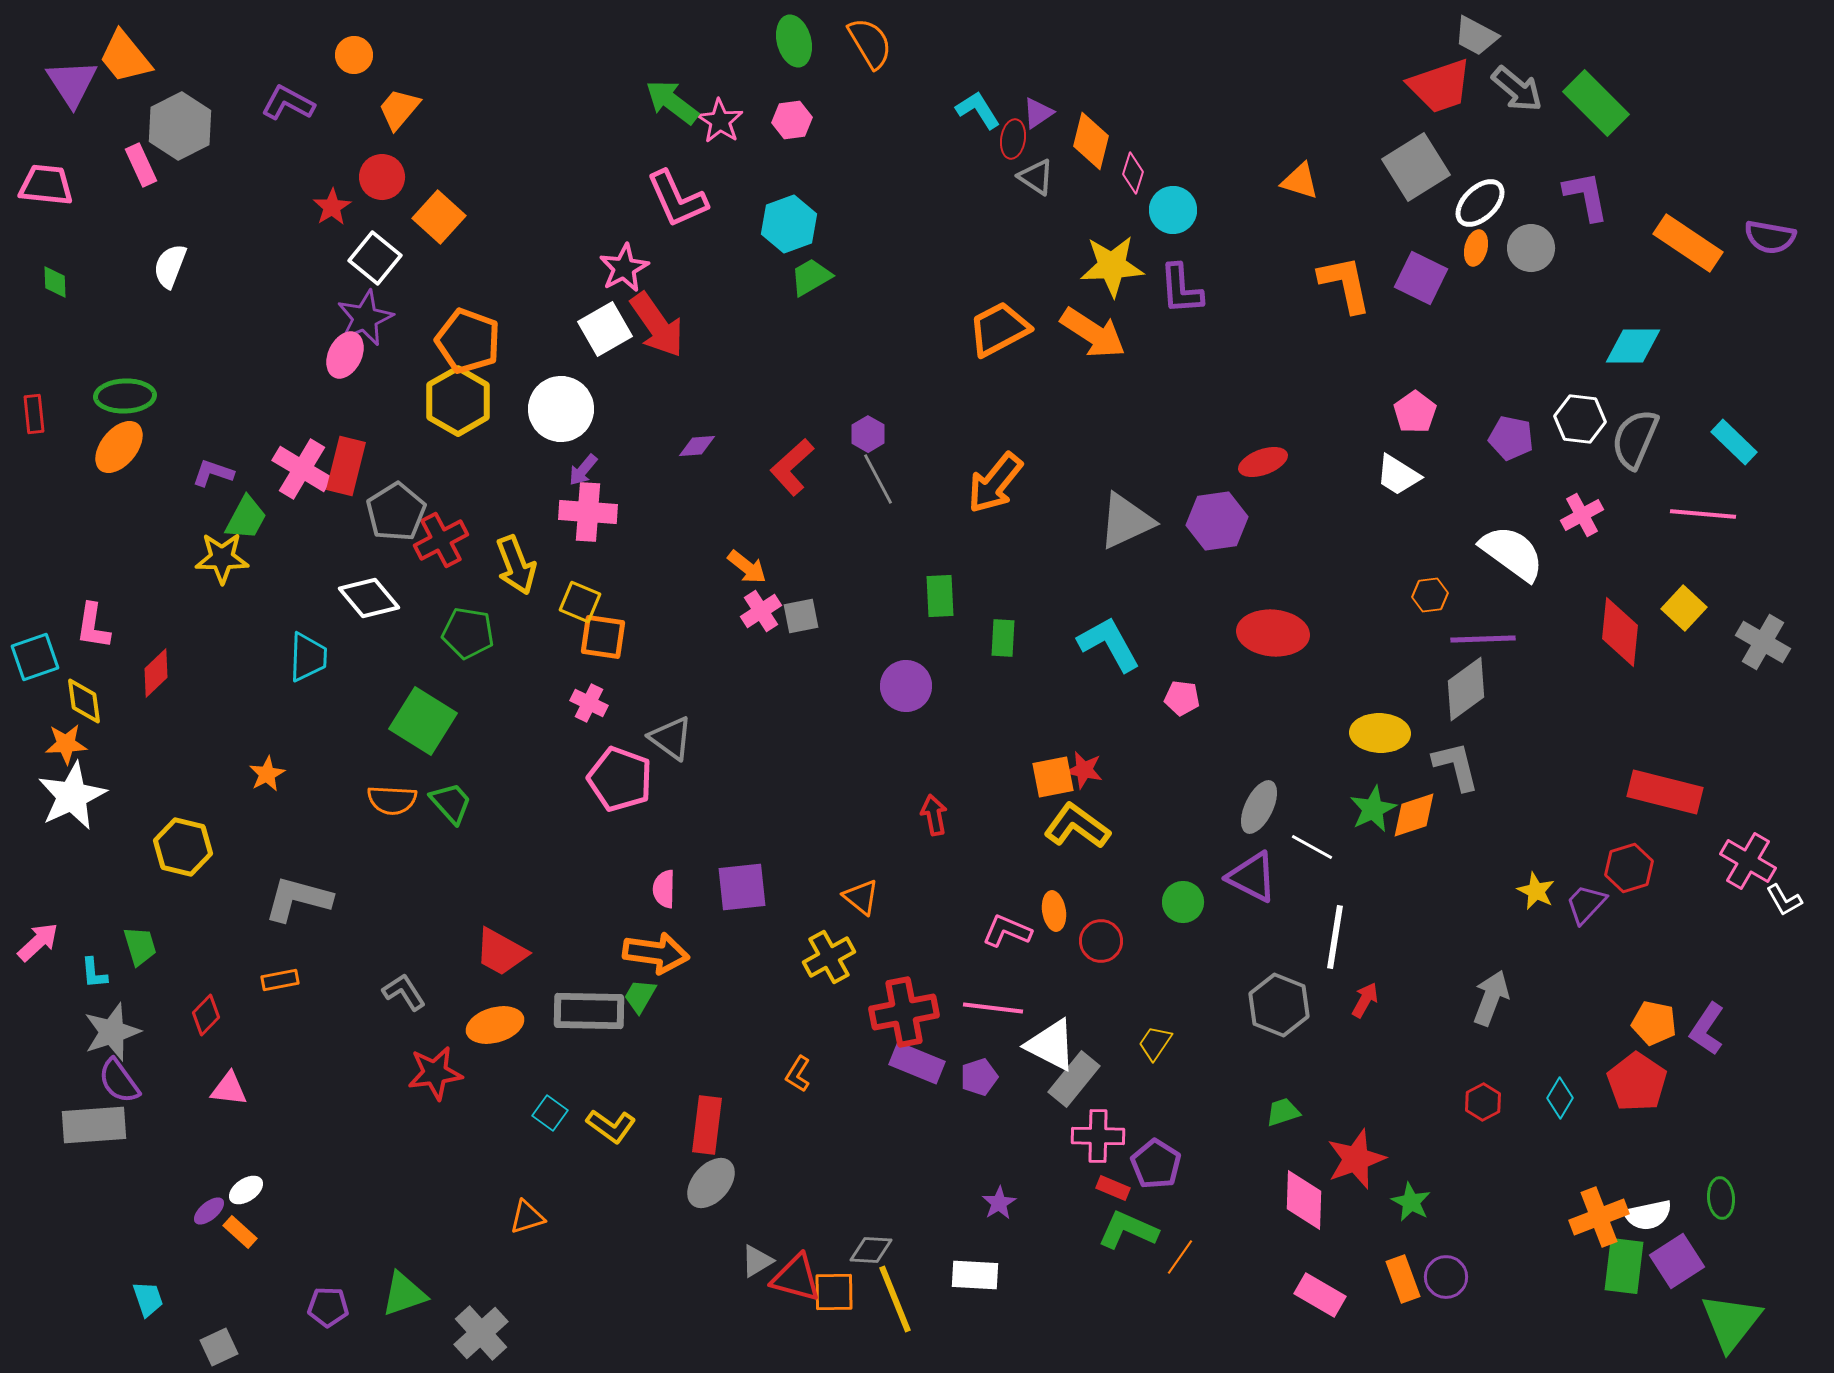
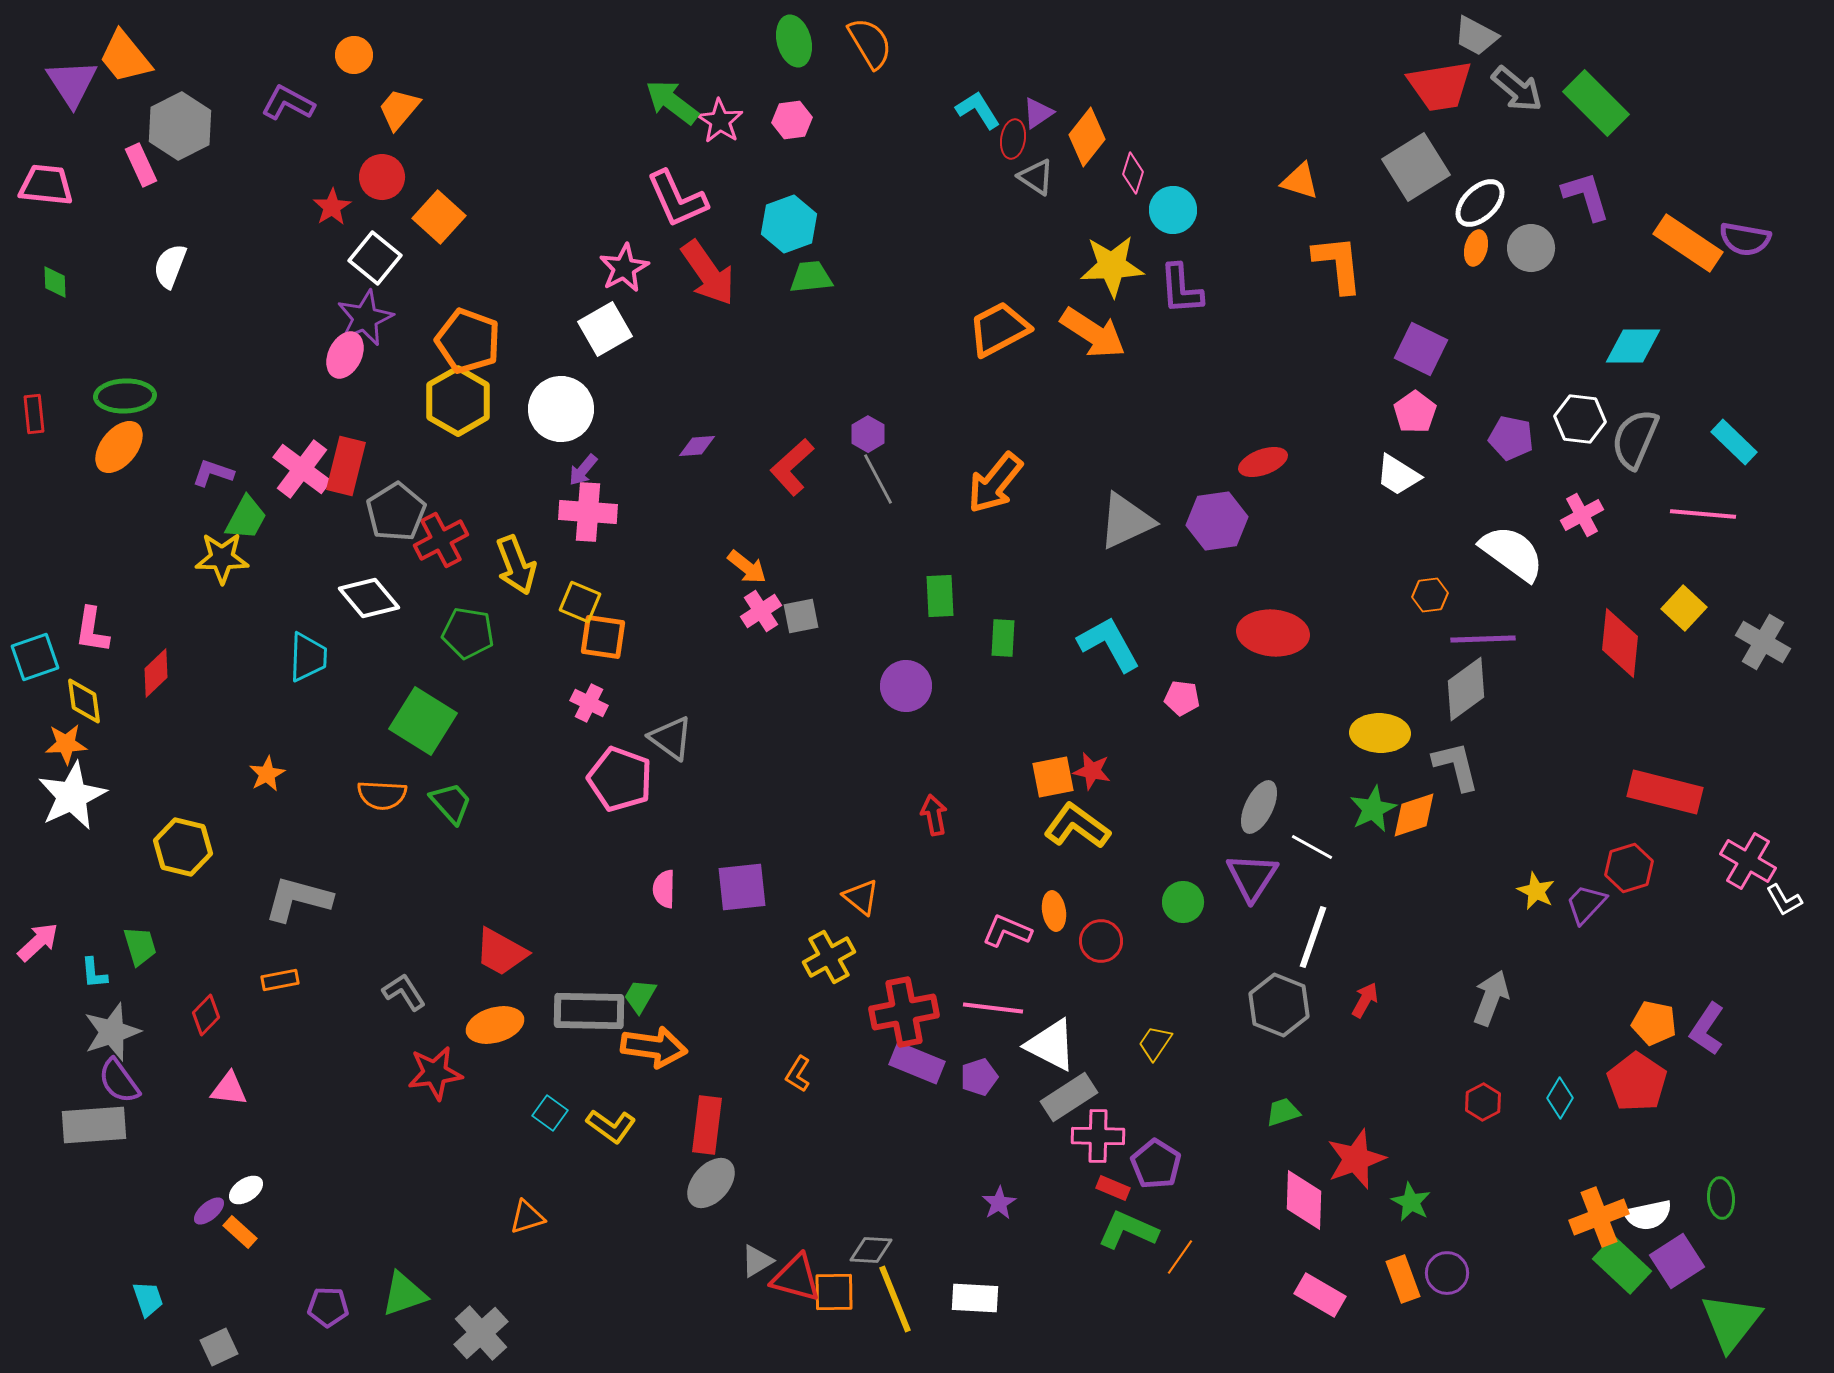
red trapezoid at (1440, 86): rotated 10 degrees clockwise
orange diamond at (1091, 141): moved 4 px left, 4 px up; rotated 24 degrees clockwise
purple L-shape at (1586, 196): rotated 6 degrees counterclockwise
purple semicircle at (1770, 237): moved 25 px left, 2 px down
green trapezoid at (811, 277): rotated 24 degrees clockwise
purple square at (1421, 278): moved 71 px down
orange L-shape at (1345, 284): moved 7 px left, 20 px up; rotated 6 degrees clockwise
red arrow at (657, 325): moved 51 px right, 52 px up
pink cross at (302, 469): rotated 6 degrees clockwise
pink L-shape at (93, 626): moved 1 px left, 4 px down
red diamond at (1620, 632): moved 11 px down
red star at (1084, 770): moved 8 px right, 1 px down
orange semicircle at (392, 800): moved 10 px left, 5 px up
purple triangle at (1252, 877): rotated 36 degrees clockwise
white line at (1335, 937): moved 22 px left; rotated 10 degrees clockwise
orange arrow at (656, 953): moved 2 px left, 94 px down
gray rectangle at (1074, 1079): moved 5 px left, 18 px down; rotated 18 degrees clockwise
green rectangle at (1624, 1266): moved 2 px left, 1 px up; rotated 54 degrees counterclockwise
white rectangle at (975, 1275): moved 23 px down
purple circle at (1446, 1277): moved 1 px right, 4 px up
